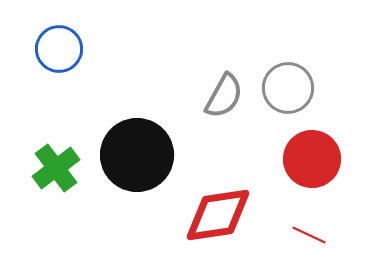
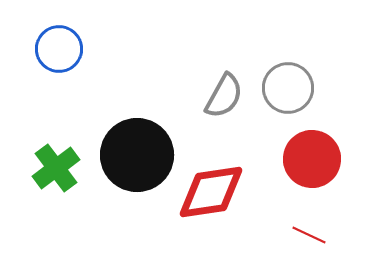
red diamond: moved 7 px left, 23 px up
